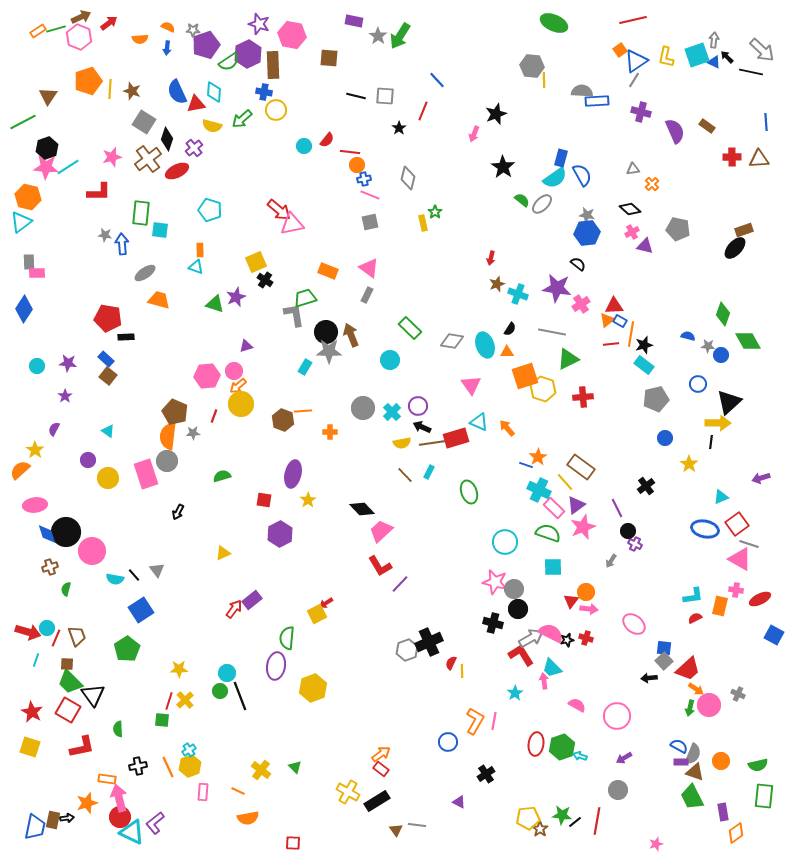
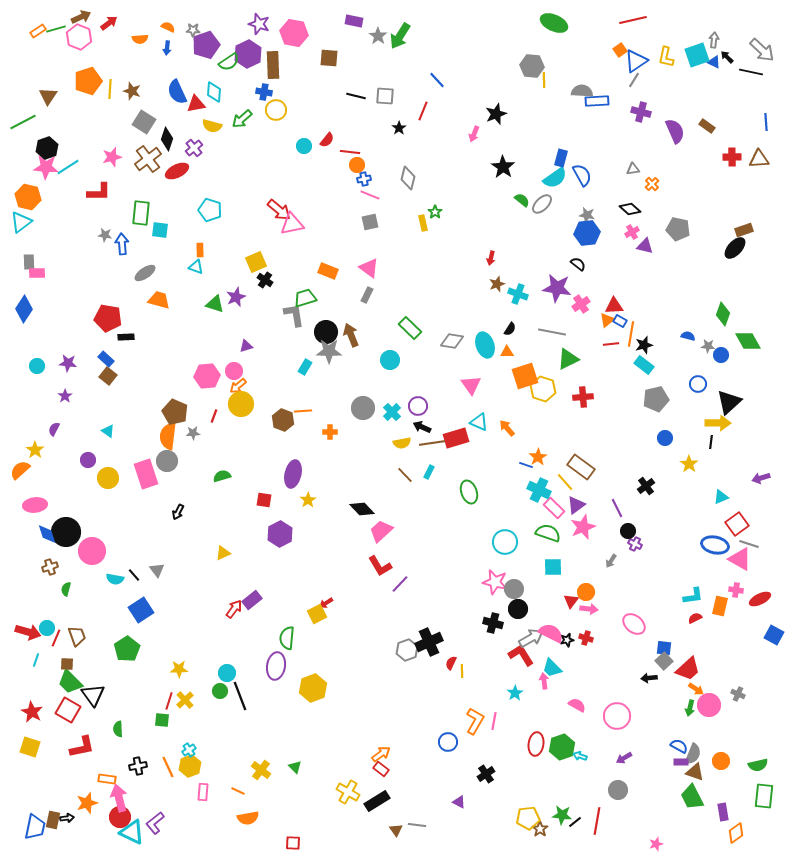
pink hexagon at (292, 35): moved 2 px right, 2 px up
blue ellipse at (705, 529): moved 10 px right, 16 px down
